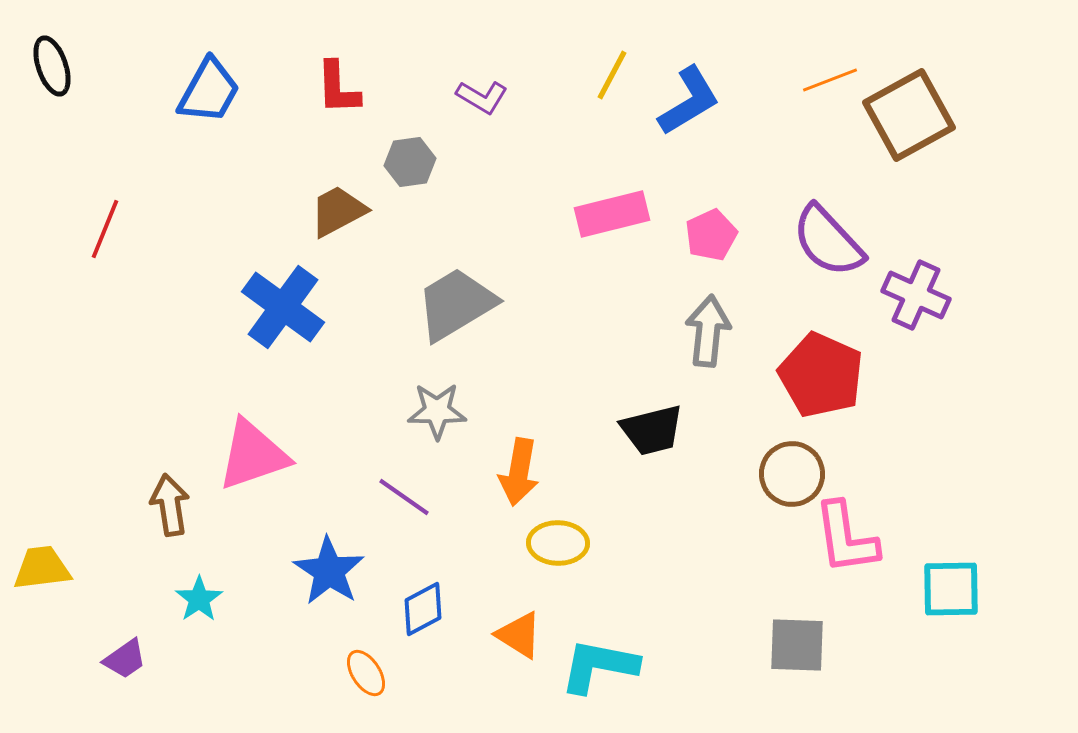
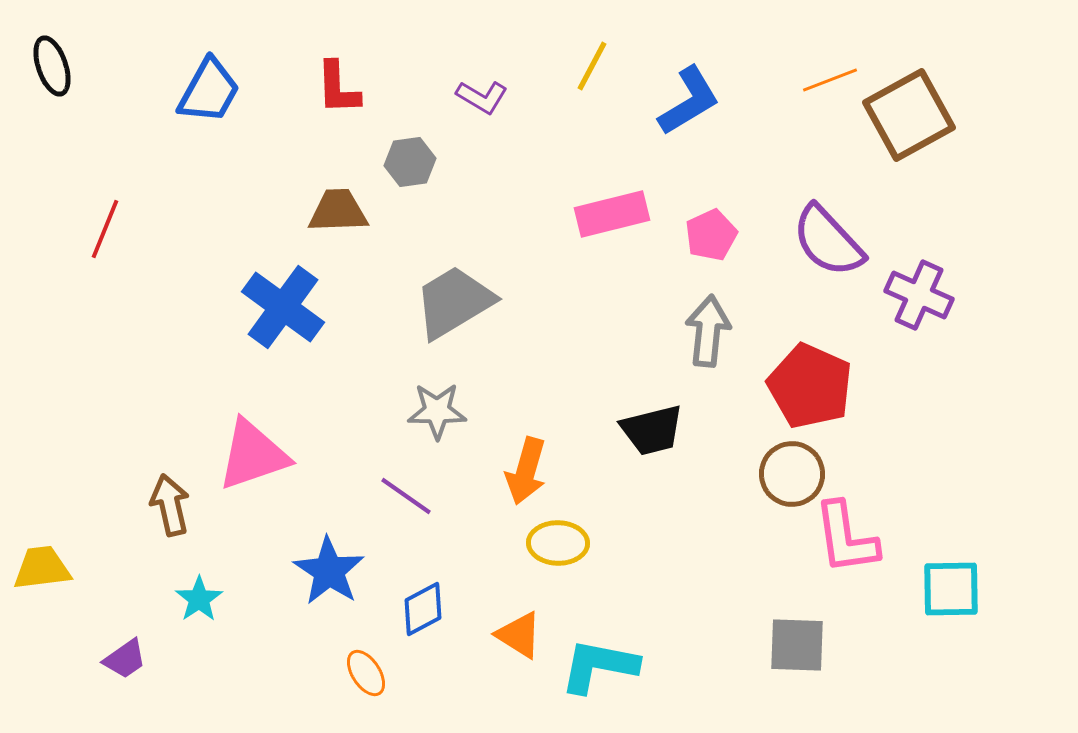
yellow line: moved 20 px left, 9 px up
brown trapezoid: rotated 26 degrees clockwise
purple cross: moved 3 px right
gray trapezoid: moved 2 px left, 2 px up
red pentagon: moved 11 px left, 11 px down
orange arrow: moved 7 px right, 1 px up; rotated 6 degrees clockwise
purple line: moved 2 px right, 1 px up
brown arrow: rotated 4 degrees counterclockwise
